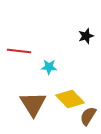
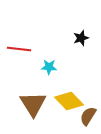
black star: moved 5 px left, 2 px down
red line: moved 2 px up
yellow diamond: moved 1 px left, 2 px down
